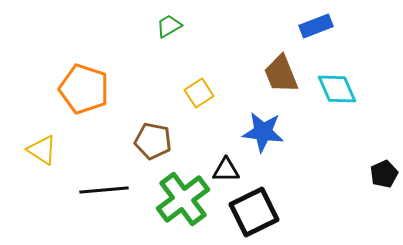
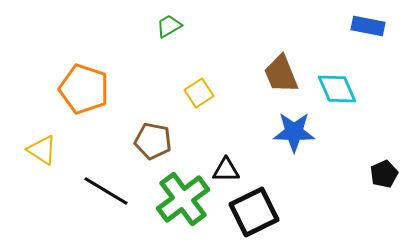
blue rectangle: moved 52 px right; rotated 32 degrees clockwise
blue star: moved 31 px right; rotated 6 degrees counterclockwise
black line: moved 2 px right, 1 px down; rotated 36 degrees clockwise
